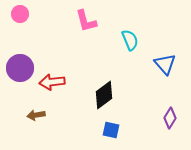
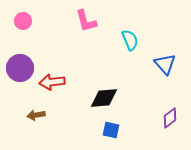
pink circle: moved 3 px right, 7 px down
black diamond: moved 3 px down; rotated 32 degrees clockwise
purple diamond: rotated 20 degrees clockwise
